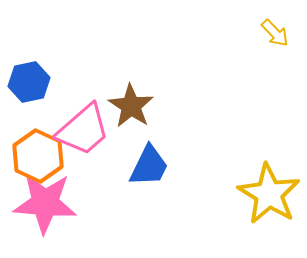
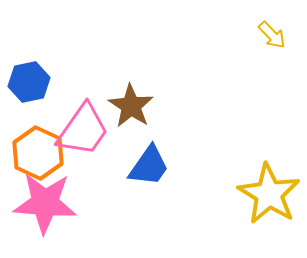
yellow arrow: moved 3 px left, 2 px down
pink trapezoid: rotated 14 degrees counterclockwise
orange hexagon: moved 3 px up
blue trapezoid: rotated 9 degrees clockwise
